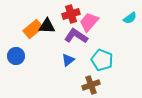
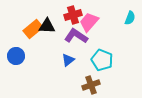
red cross: moved 2 px right, 1 px down
cyan semicircle: rotated 32 degrees counterclockwise
